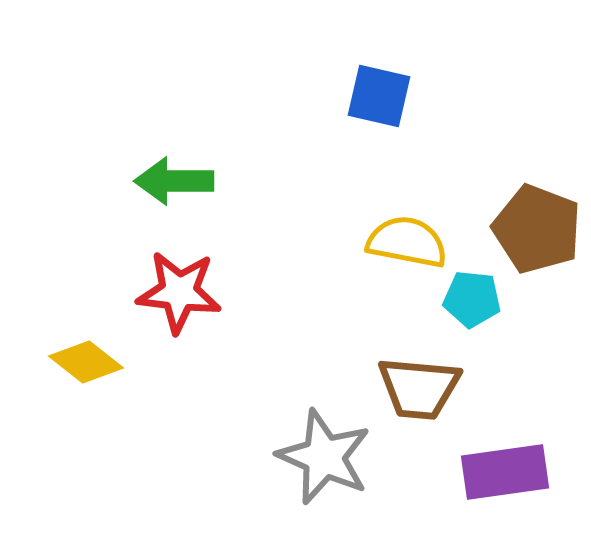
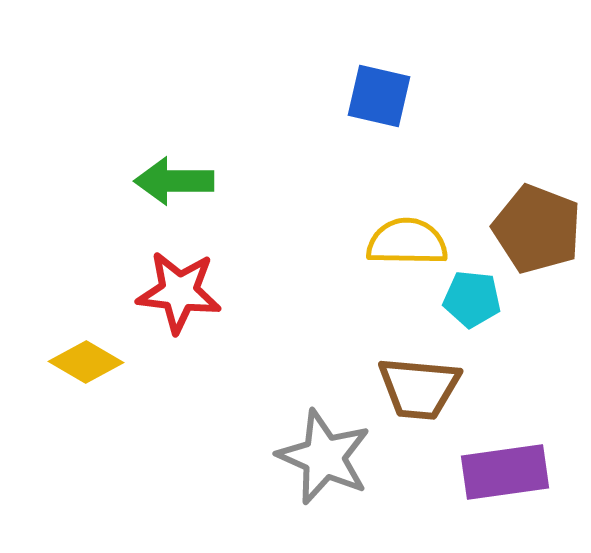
yellow semicircle: rotated 10 degrees counterclockwise
yellow diamond: rotated 8 degrees counterclockwise
